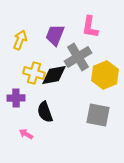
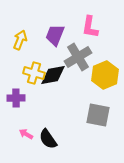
black diamond: moved 1 px left
black semicircle: moved 3 px right, 27 px down; rotated 15 degrees counterclockwise
